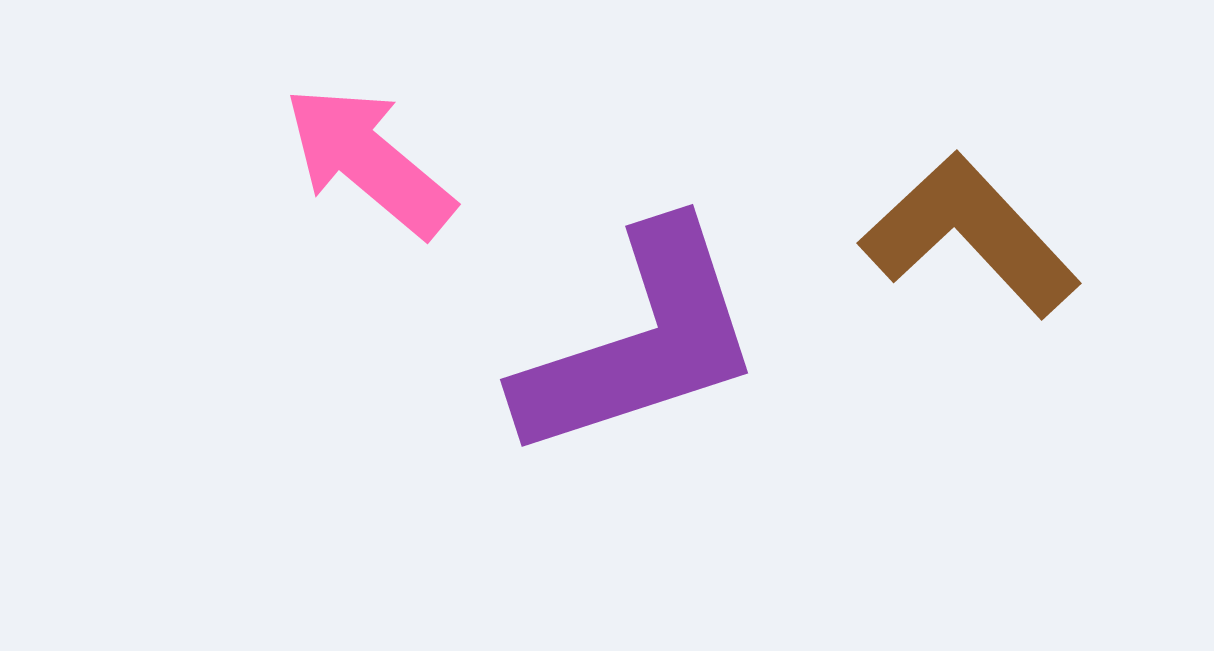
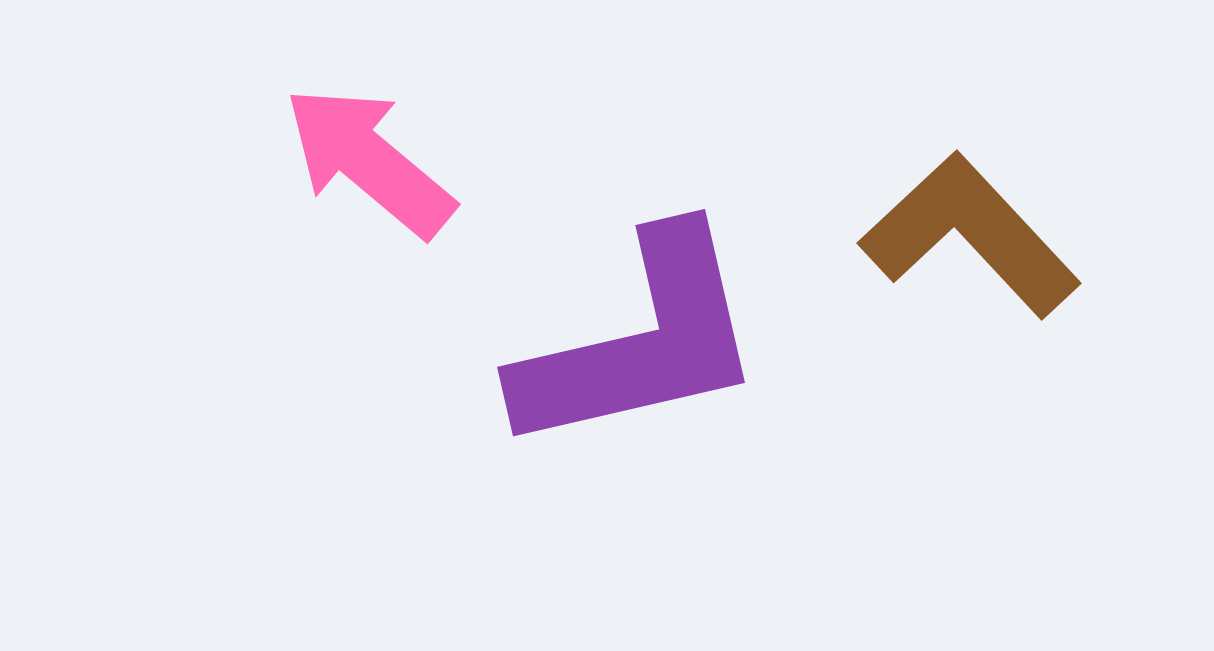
purple L-shape: rotated 5 degrees clockwise
